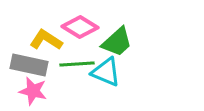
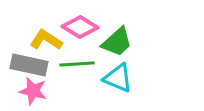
cyan triangle: moved 12 px right, 6 px down
